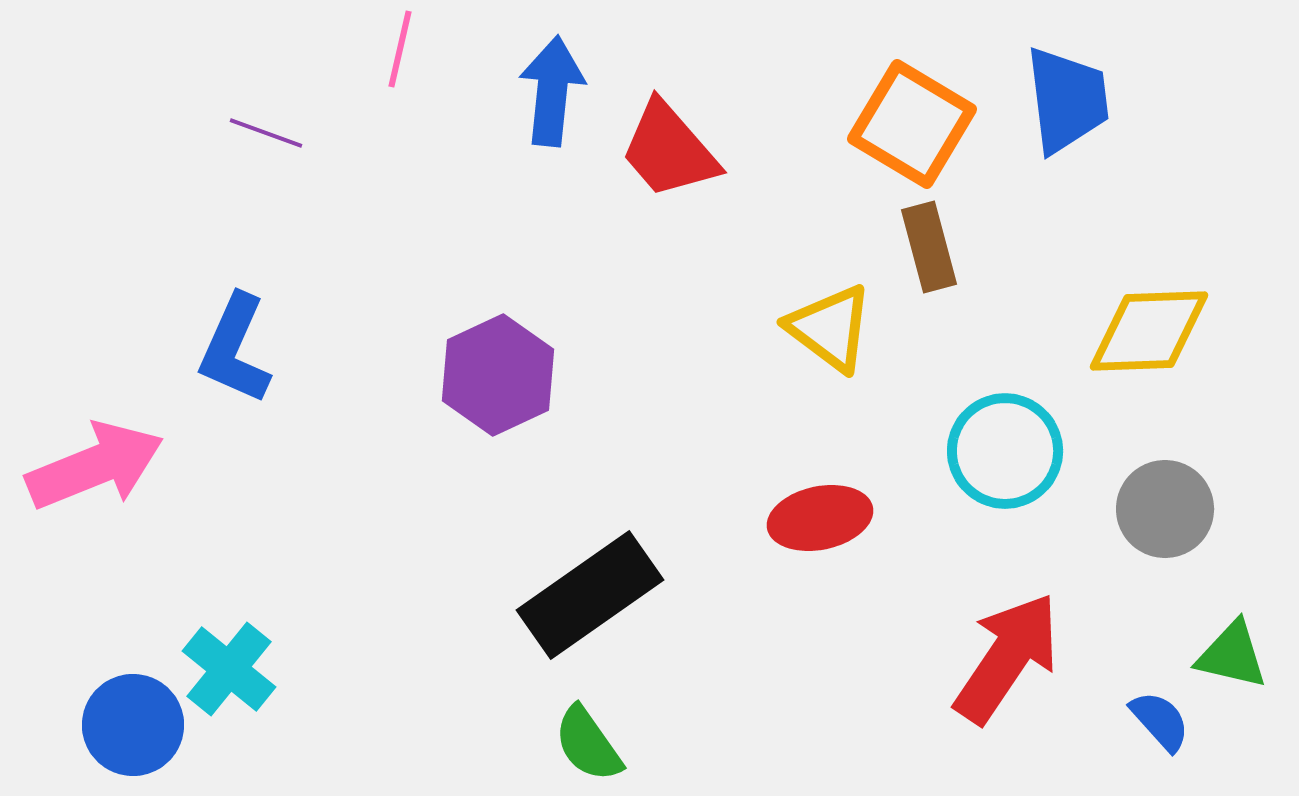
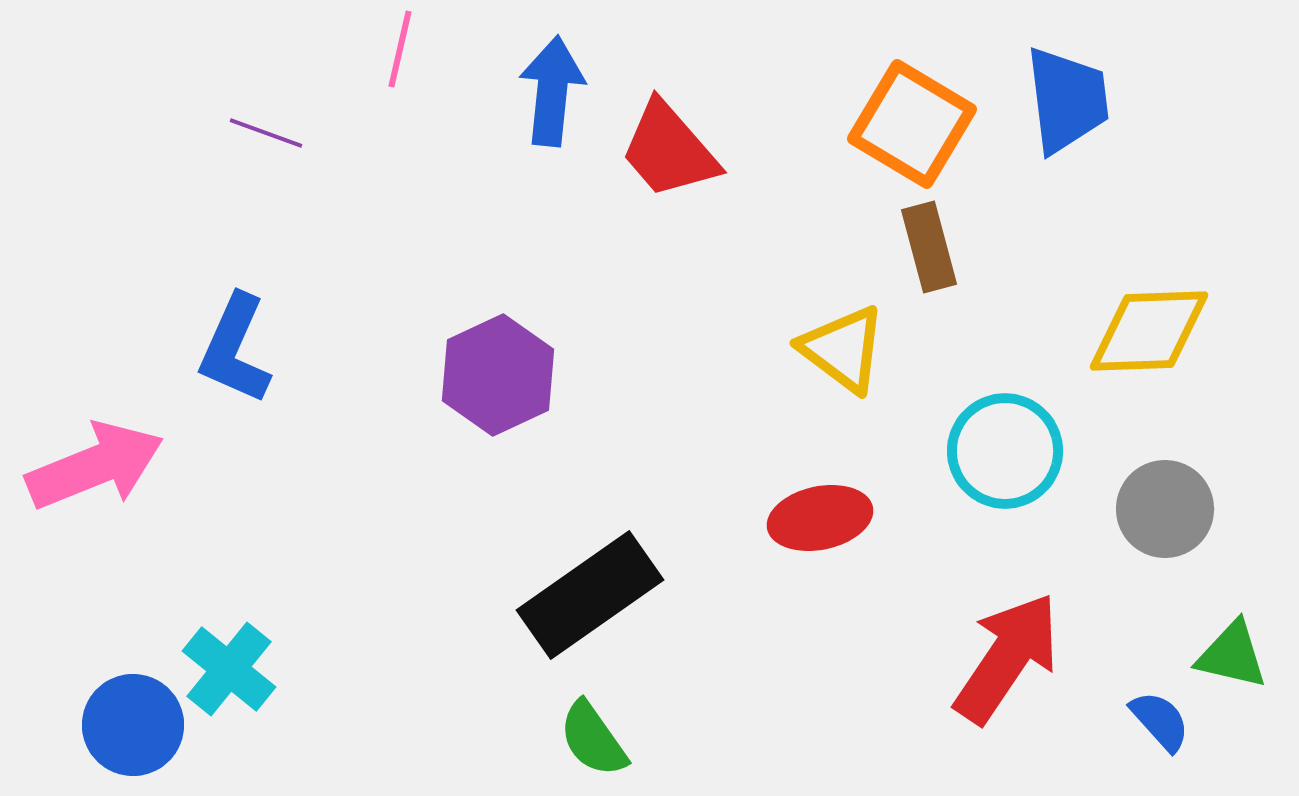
yellow triangle: moved 13 px right, 21 px down
green semicircle: moved 5 px right, 5 px up
